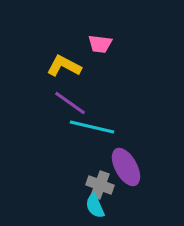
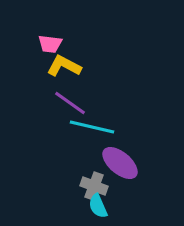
pink trapezoid: moved 50 px left
purple ellipse: moved 6 px left, 4 px up; rotated 21 degrees counterclockwise
gray cross: moved 6 px left, 1 px down
cyan semicircle: moved 3 px right
